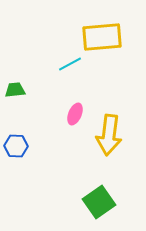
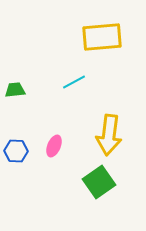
cyan line: moved 4 px right, 18 px down
pink ellipse: moved 21 px left, 32 px down
blue hexagon: moved 5 px down
green square: moved 20 px up
